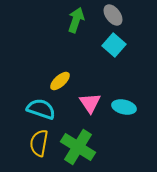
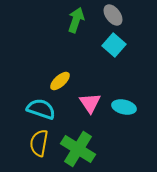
green cross: moved 2 px down
